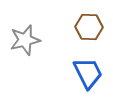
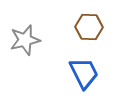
blue trapezoid: moved 4 px left
